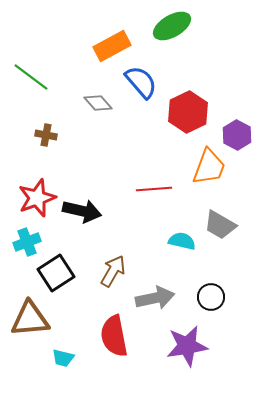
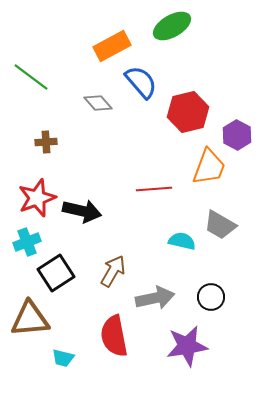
red hexagon: rotated 12 degrees clockwise
brown cross: moved 7 px down; rotated 15 degrees counterclockwise
